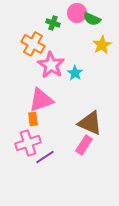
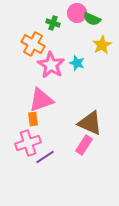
cyan star: moved 2 px right, 10 px up; rotated 14 degrees counterclockwise
